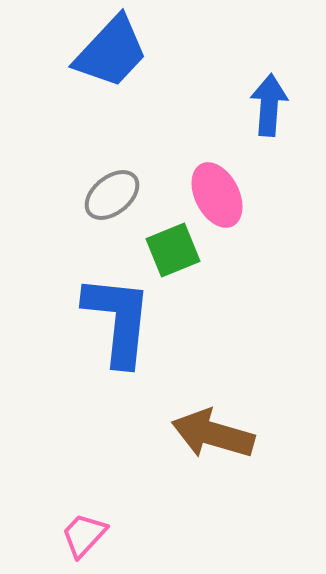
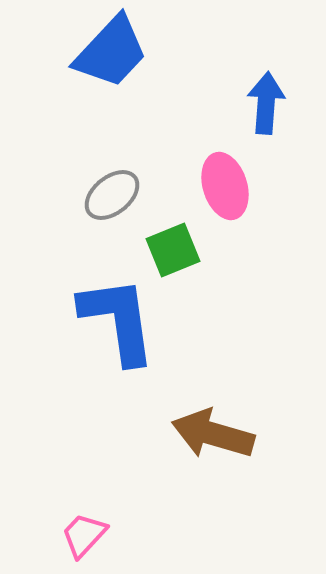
blue arrow: moved 3 px left, 2 px up
pink ellipse: moved 8 px right, 9 px up; rotated 10 degrees clockwise
blue L-shape: rotated 14 degrees counterclockwise
